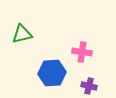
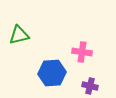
green triangle: moved 3 px left, 1 px down
purple cross: moved 1 px right
